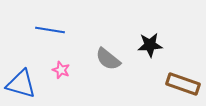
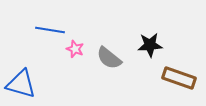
gray semicircle: moved 1 px right, 1 px up
pink star: moved 14 px right, 21 px up
brown rectangle: moved 4 px left, 6 px up
